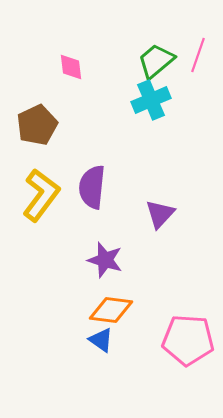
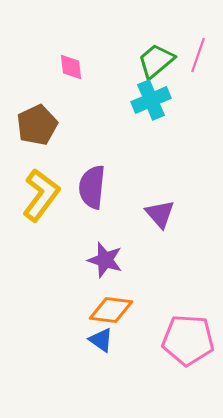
purple triangle: rotated 24 degrees counterclockwise
